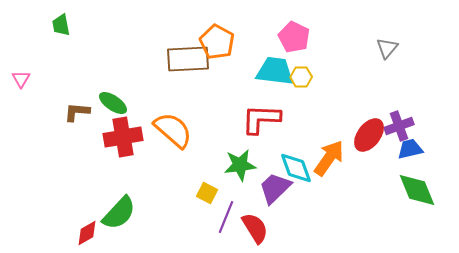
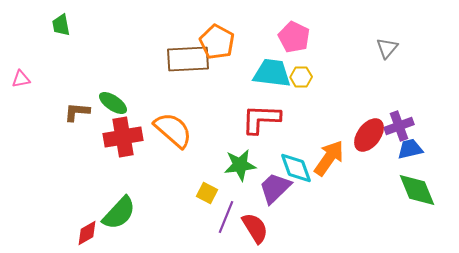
cyan trapezoid: moved 3 px left, 2 px down
pink triangle: rotated 48 degrees clockwise
